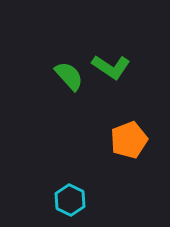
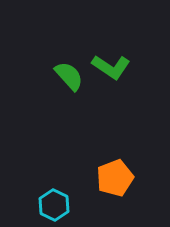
orange pentagon: moved 14 px left, 38 px down
cyan hexagon: moved 16 px left, 5 px down
